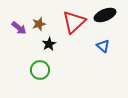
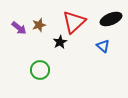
black ellipse: moved 6 px right, 4 px down
brown star: moved 1 px down
black star: moved 11 px right, 2 px up
